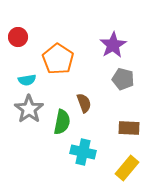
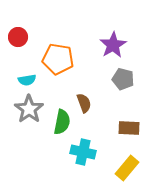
orange pentagon: rotated 24 degrees counterclockwise
